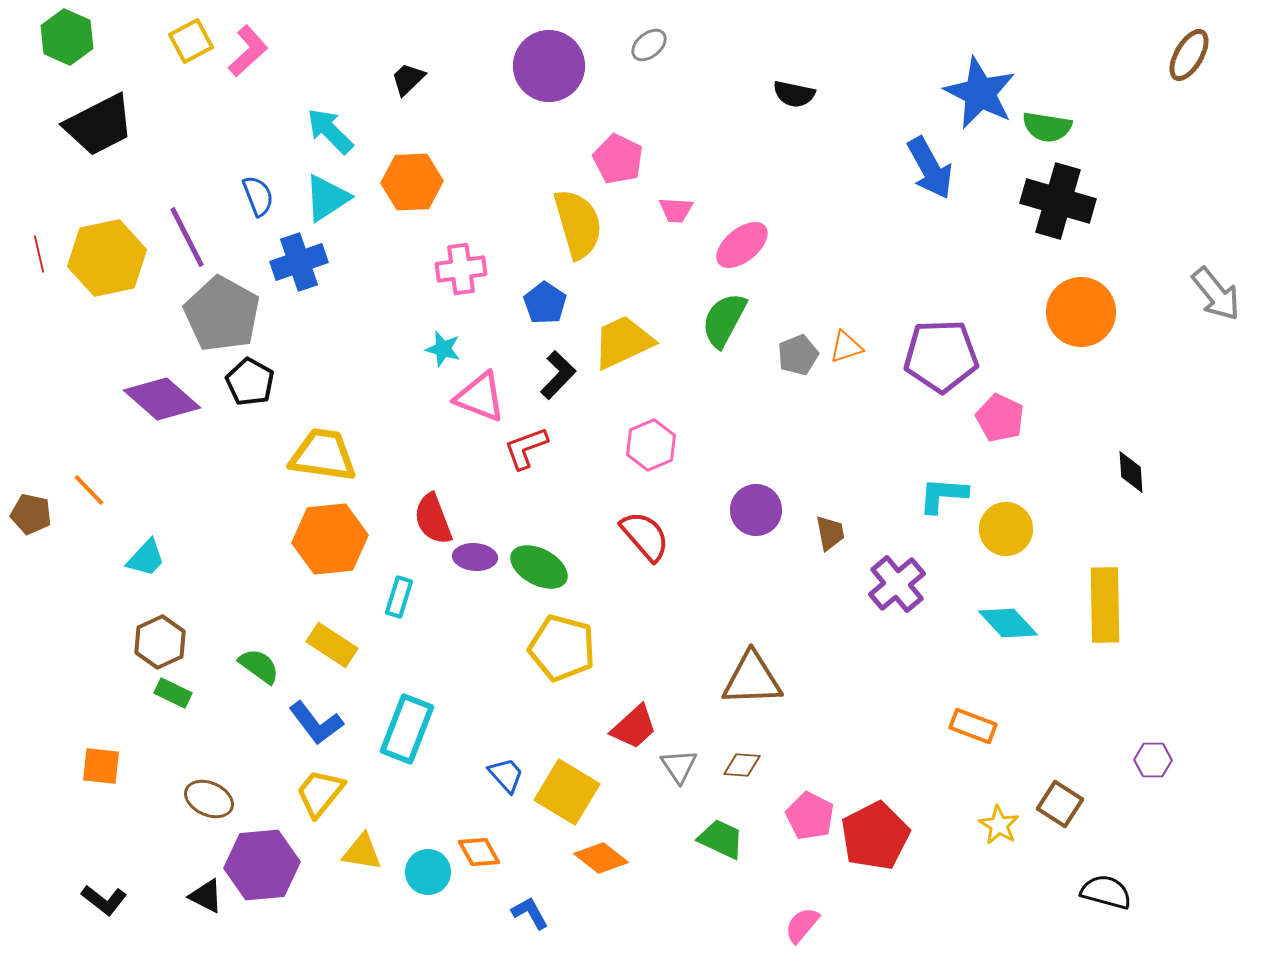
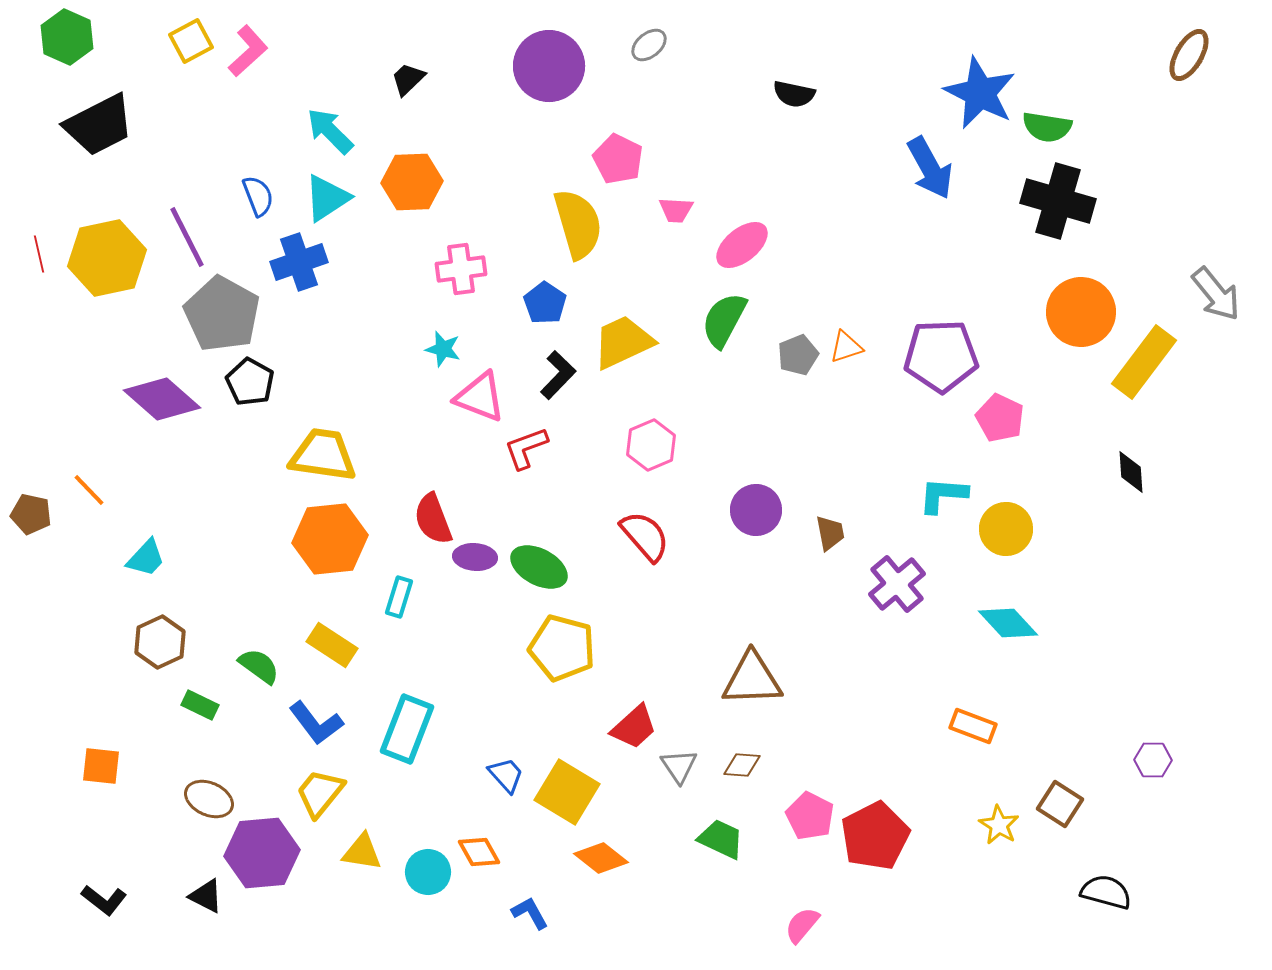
yellow rectangle at (1105, 605): moved 39 px right, 243 px up; rotated 38 degrees clockwise
green rectangle at (173, 693): moved 27 px right, 12 px down
purple hexagon at (262, 865): moved 12 px up
